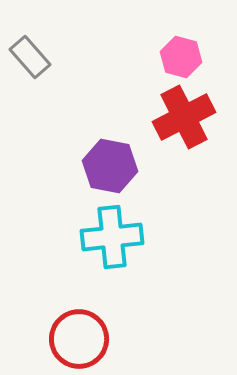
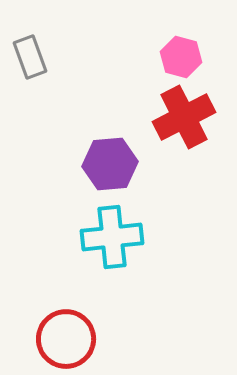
gray rectangle: rotated 21 degrees clockwise
purple hexagon: moved 2 px up; rotated 16 degrees counterclockwise
red circle: moved 13 px left
